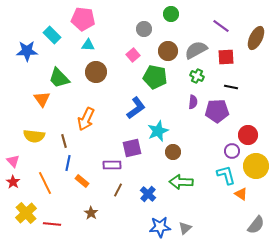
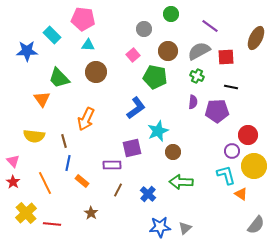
purple line at (221, 26): moved 11 px left
gray semicircle at (196, 50): moved 3 px right, 1 px down
yellow circle at (256, 166): moved 2 px left
